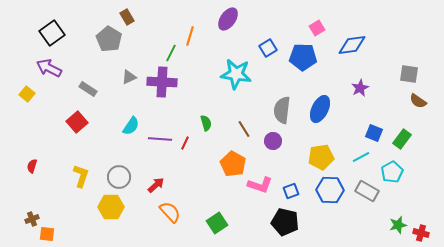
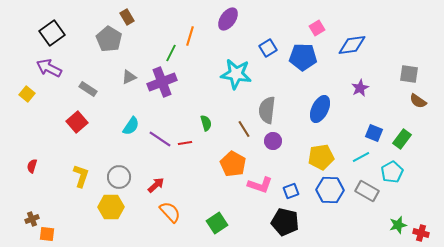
purple cross at (162, 82): rotated 24 degrees counterclockwise
gray semicircle at (282, 110): moved 15 px left
purple line at (160, 139): rotated 30 degrees clockwise
red line at (185, 143): rotated 56 degrees clockwise
